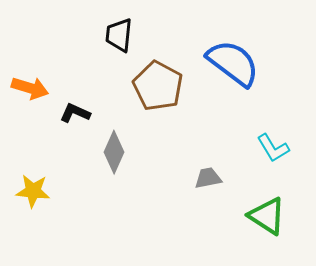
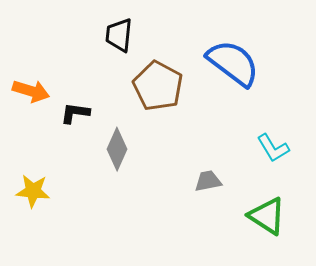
orange arrow: moved 1 px right, 3 px down
black L-shape: rotated 16 degrees counterclockwise
gray diamond: moved 3 px right, 3 px up
gray trapezoid: moved 3 px down
